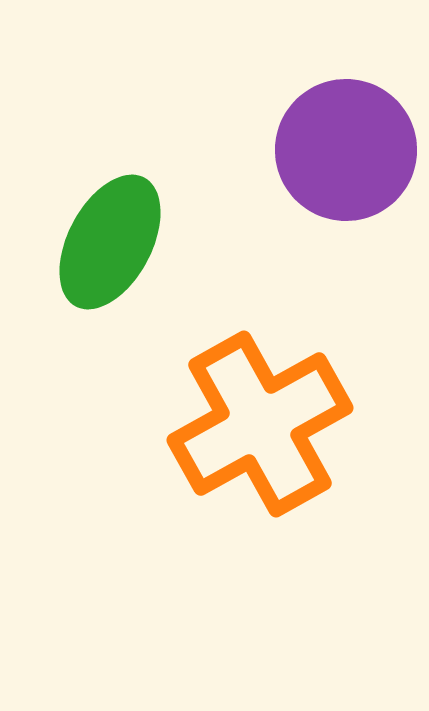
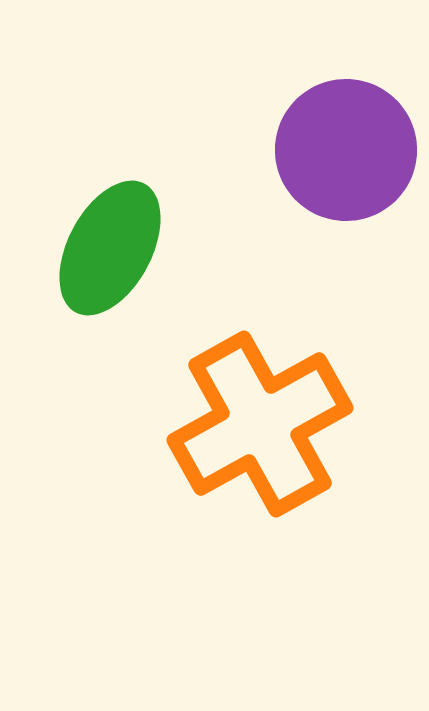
green ellipse: moved 6 px down
